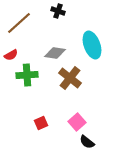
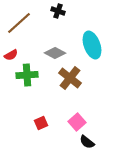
gray diamond: rotated 20 degrees clockwise
